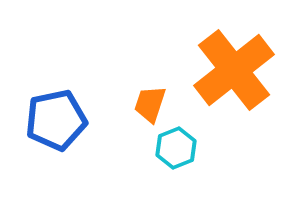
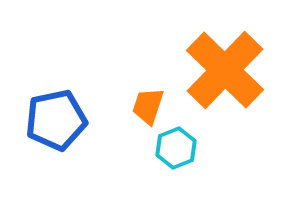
orange cross: moved 9 px left; rotated 8 degrees counterclockwise
orange trapezoid: moved 2 px left, 2 px down
